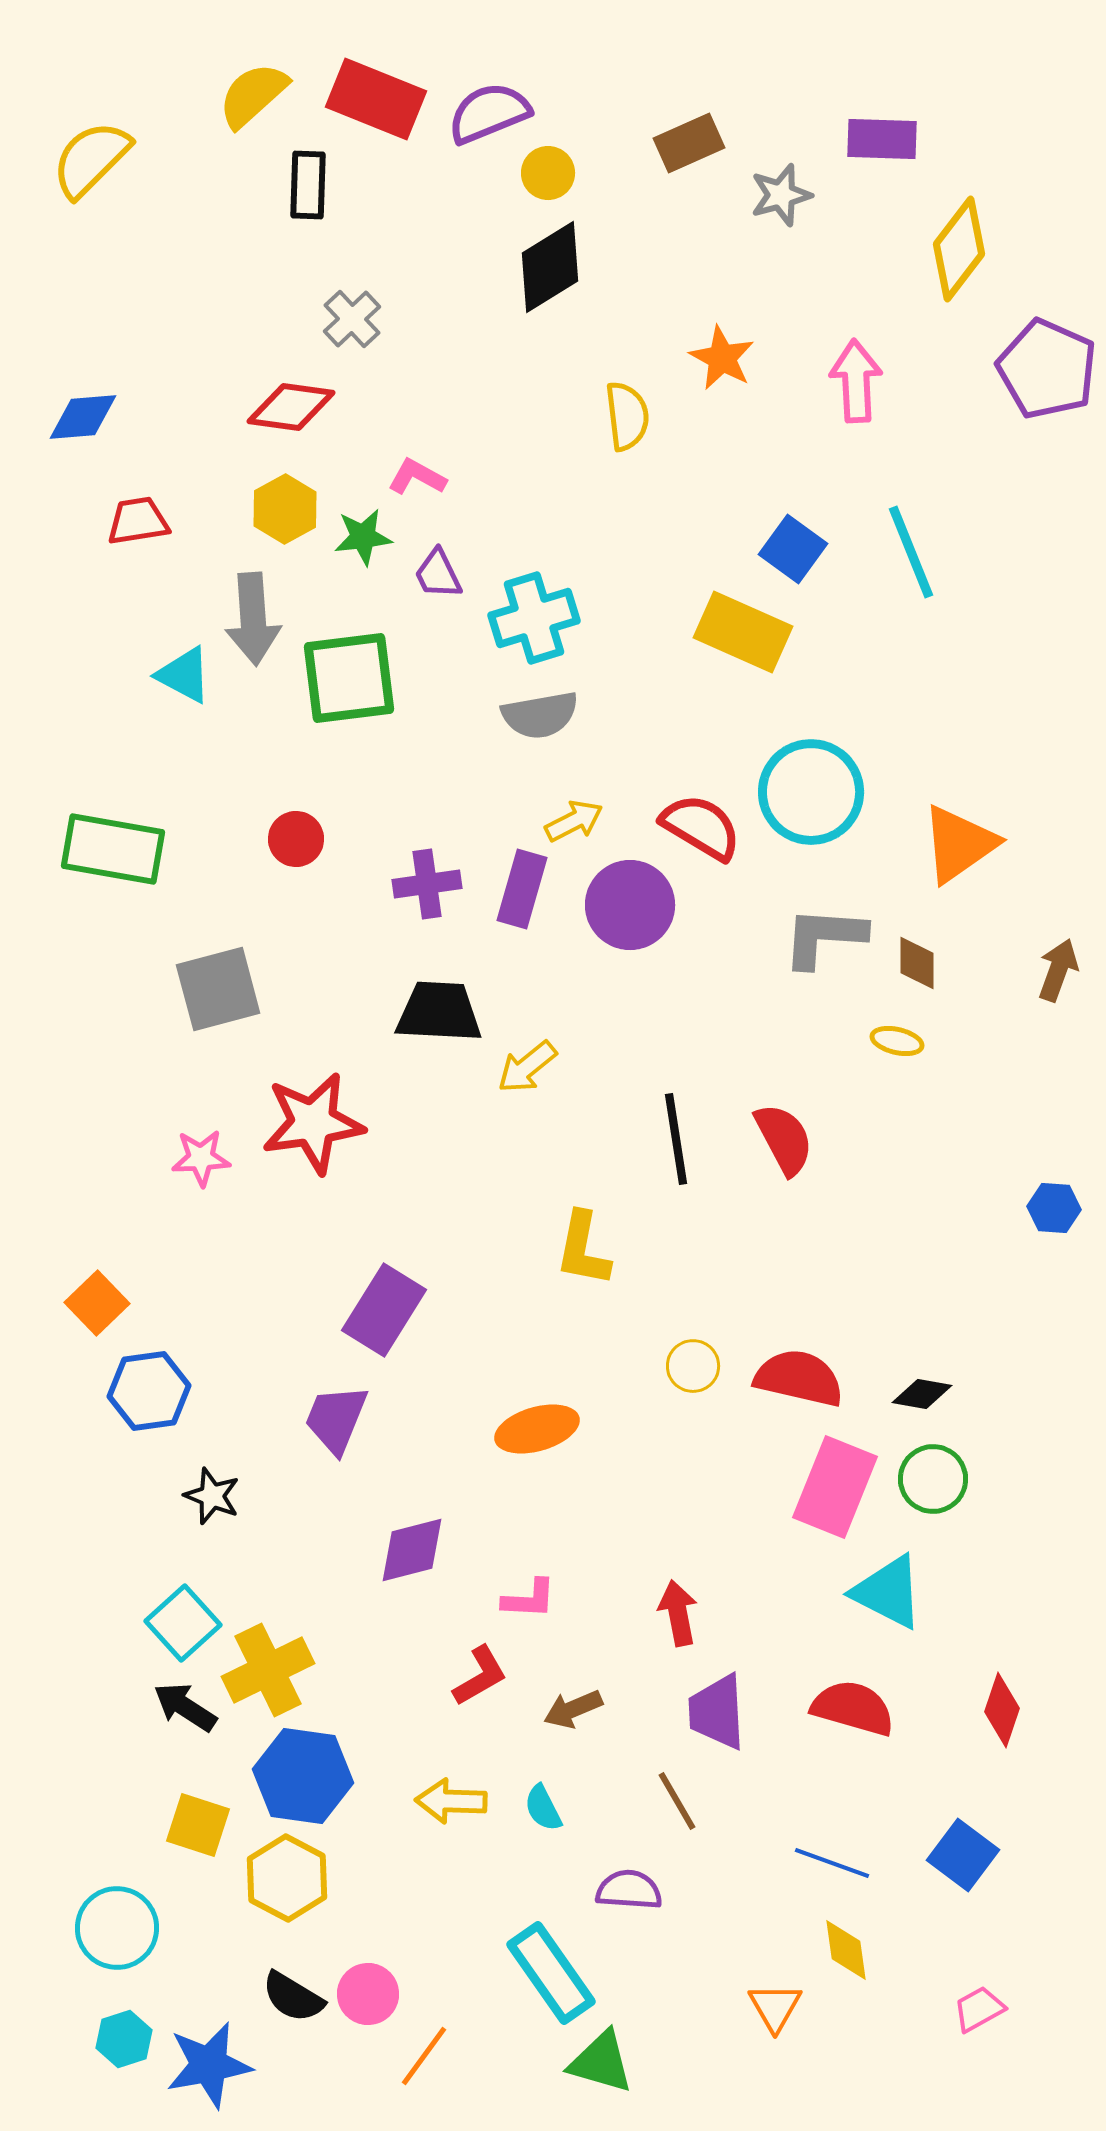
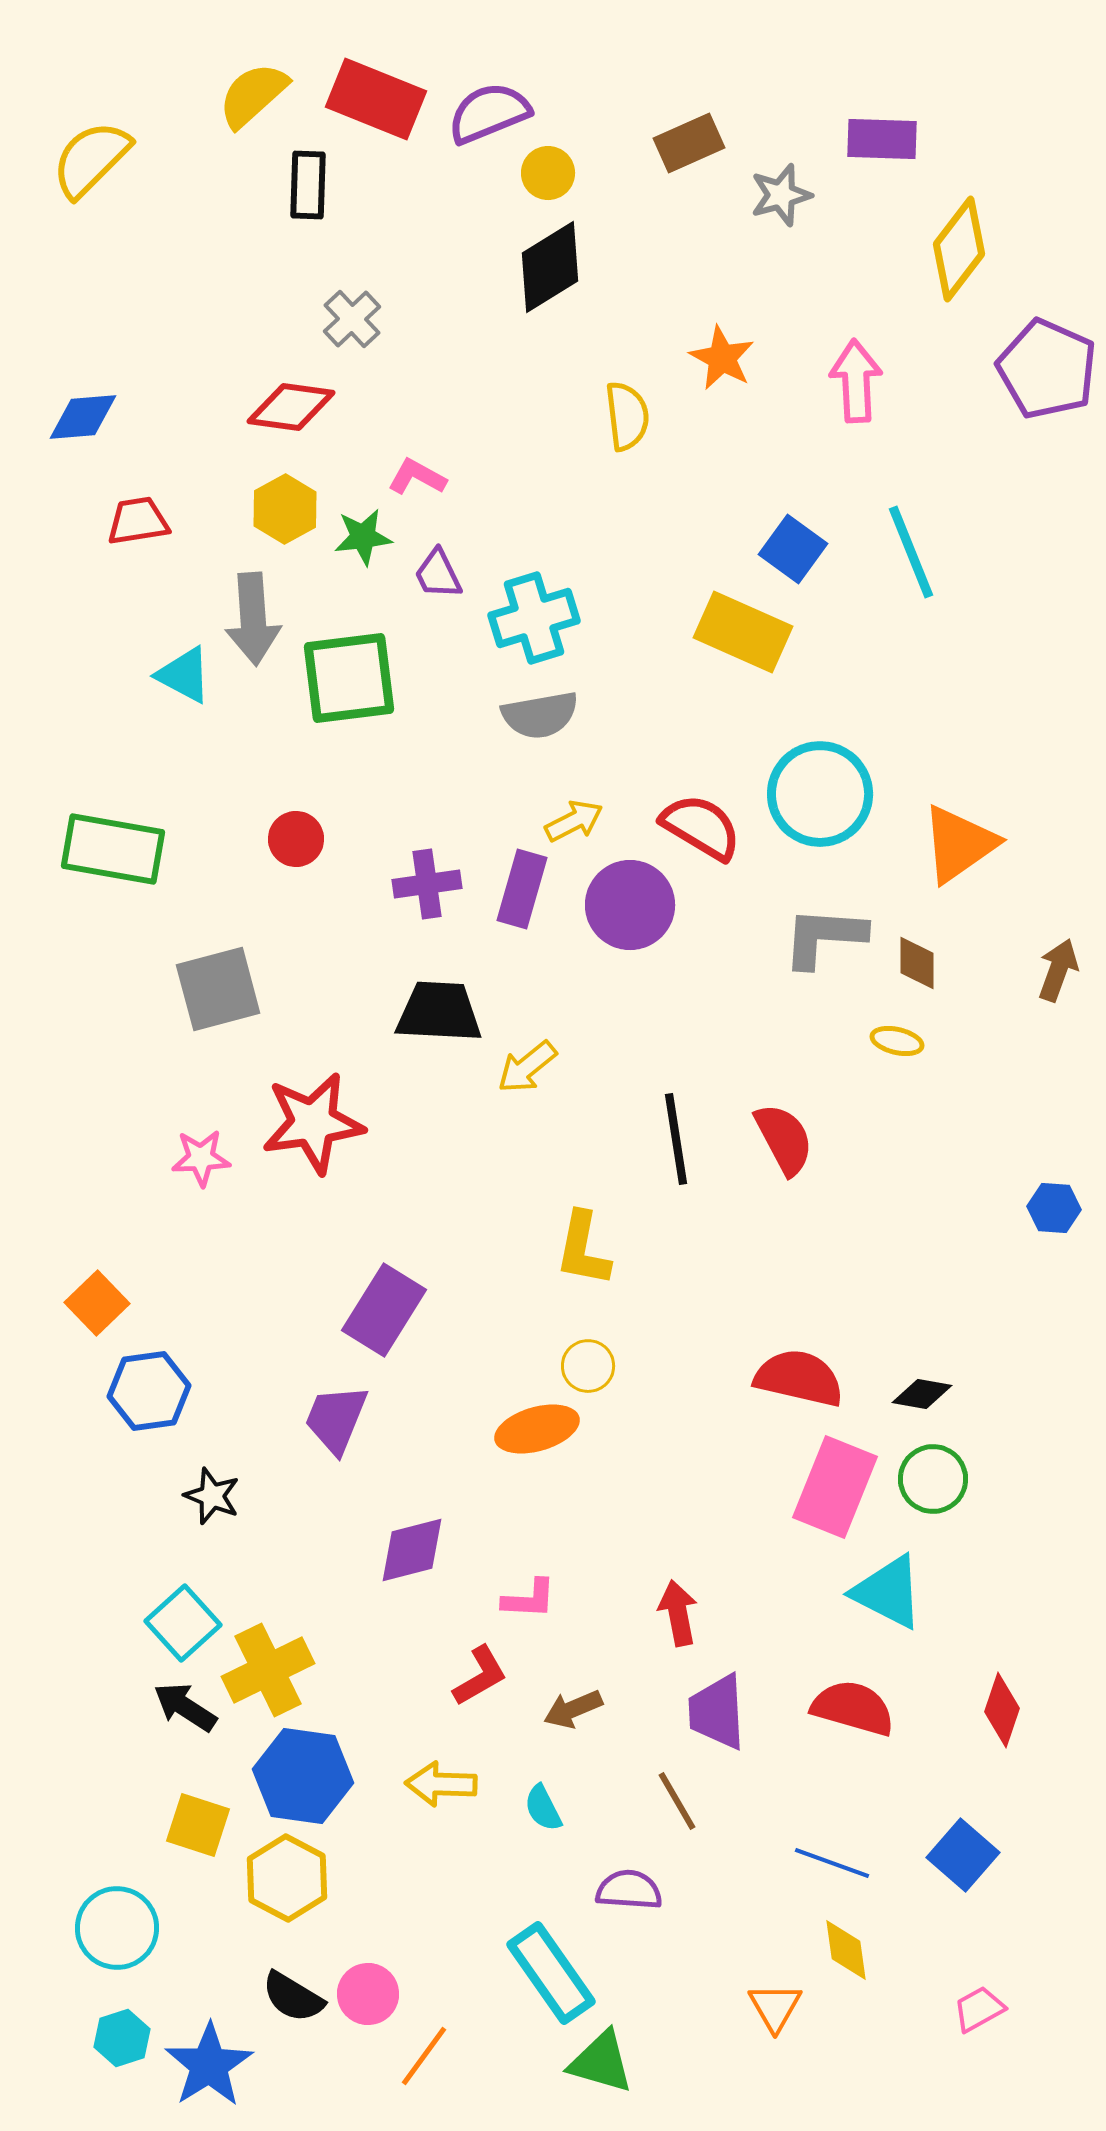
cyan circle at (811, 792): moved 9 px right, 2 px down
yellow circle at (693, 1366): moved 105 px left
yellow arrow at (451, 1801): moved 10 px left, 17 px up
blue square at (963, 1855): rotated 4 degrees clockwise
cyan hexagon at (124, 2039): moved 2 px left, 1 px up
blue star at (209, 2065): rotated 22 degrees counterclockwise
